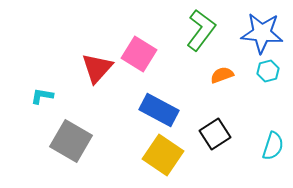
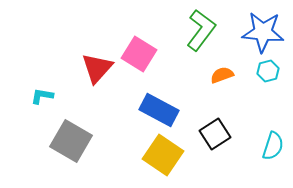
blue star: moved 1 px right, 1 px up
